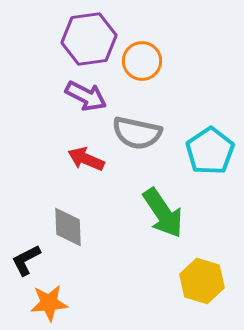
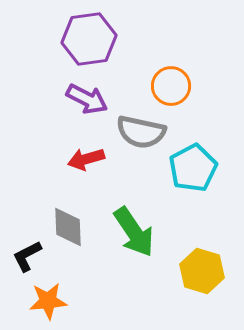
orange circle: moved 29 px right, 25 px down
purple arrow: moved 1 px right, 3 px down
gray semicircle: moved 4 px right, 1 px up
cyan pentagon: moved 17 px left, 17 px down; rotated 6 degrees clockwise
red arrow: rotated 39 degrees counterclockwise
green arrow: moved 29 px left, 19 px down
black L-shape: moved 1 px right, 4 px up
yellow hexagon: moved 10 px up
orange star: moved 1 px left, 2 px up
